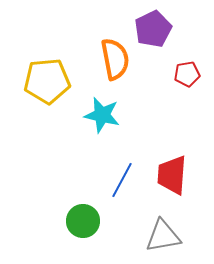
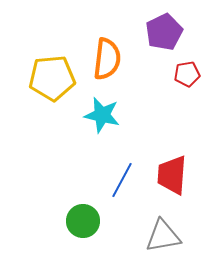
purple pentagon: moved 11 px right, 3 px down
orange semicircle: moved 8 px left; rotated 18 degrees clockwise
yellow pentagon: moved 5 px right, 3 px up
